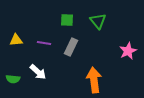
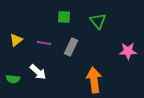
green square: moved 3 px left, 3 px up
yellow triangle: rotated 32 degrees counterclockwise
pink star: rotated 24 degrees clockwise
